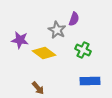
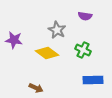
purple semicircle: moved 11 px right, 3 px up; rotated 80 degrees clockwise
purple star: moved 6 px left
yellow diamond: moved 3 px right
blue rectangle: moved 3 px right, 1 px up
brown arrow: moved 2 px left; rotated 24 degrees counterclockwise
